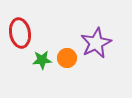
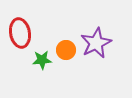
orange circle: moved 1 px left, 8 px up
